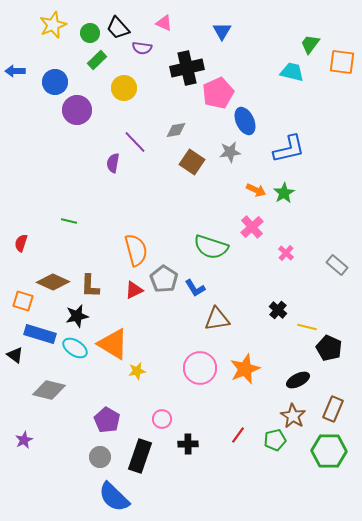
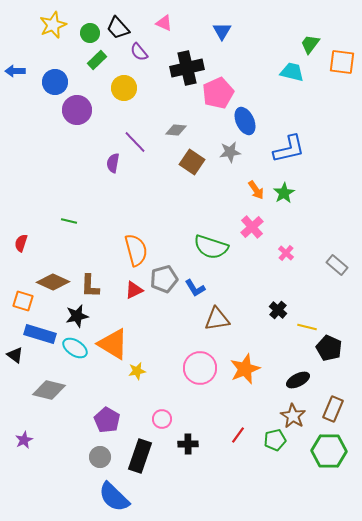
purple semicircle at (142, 48): moved 3 px left, 4 px down; rotated 42 degrees clockwise
gray diamond at (176, 130): rotated 15 degrees clockwise
orange arrow at (256, 190): rotated 30 degrees clockwise
gray pentagon at (164, 279): rotated 24 degrees clockwise
